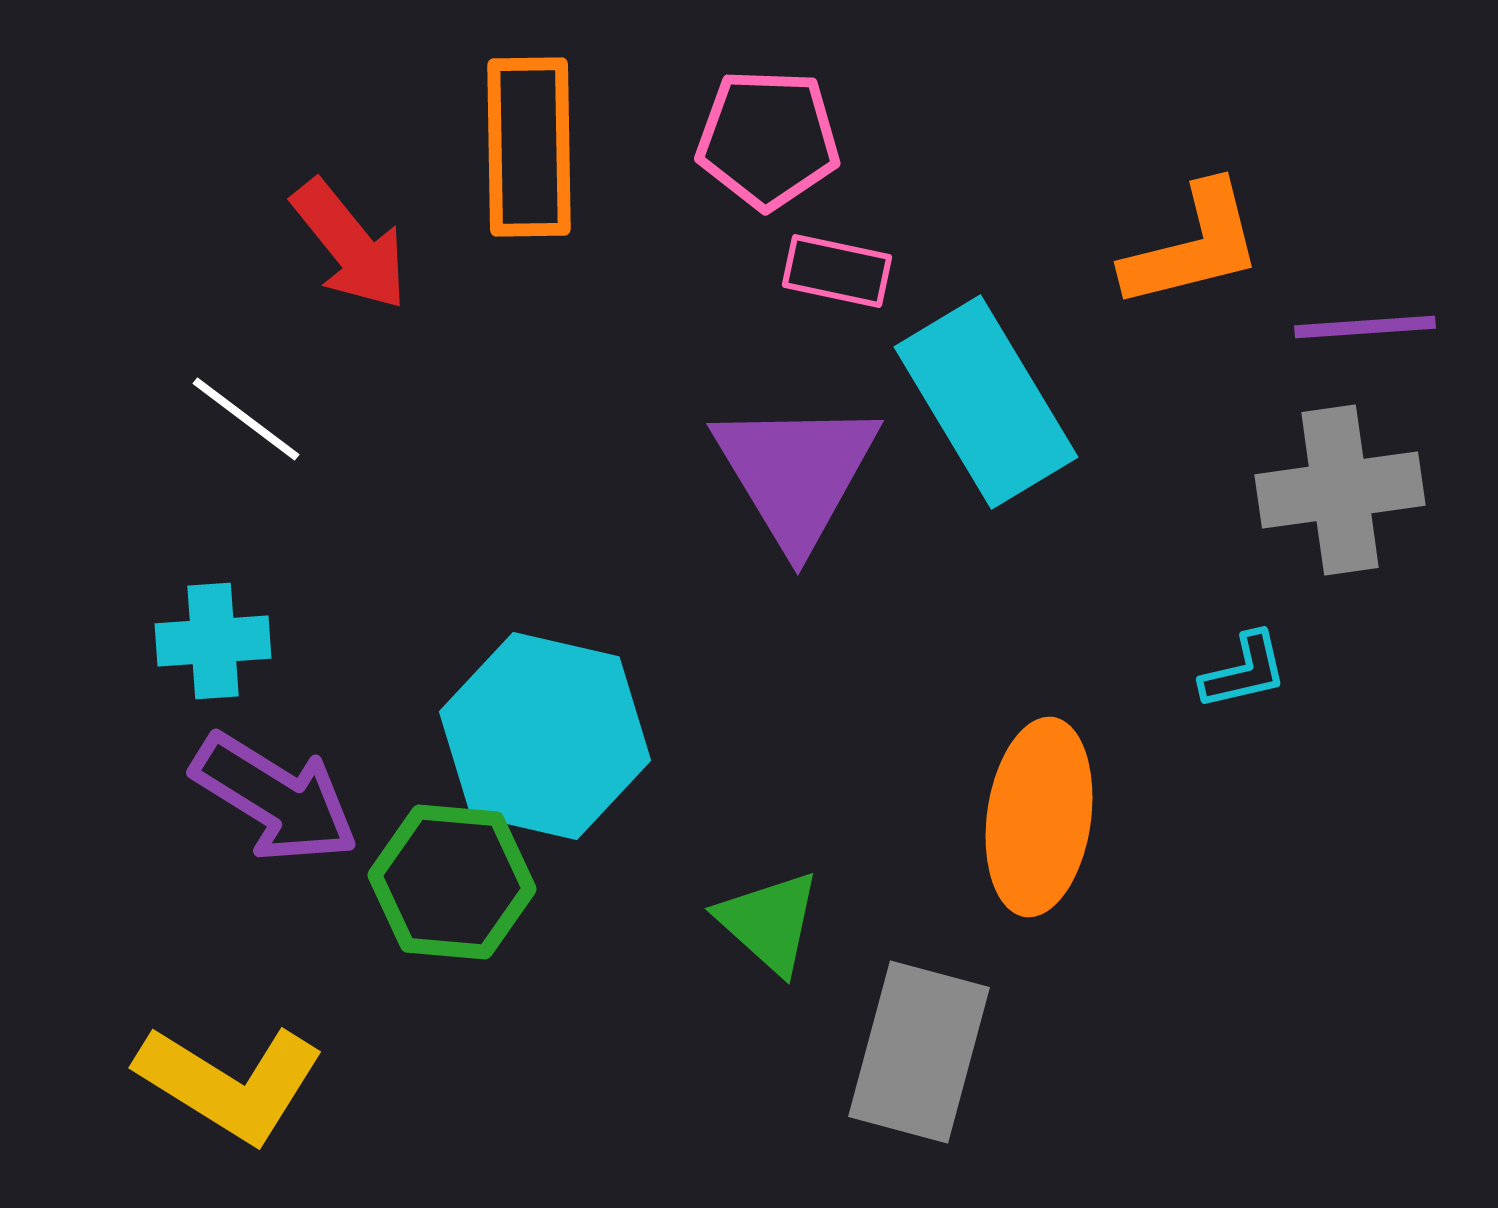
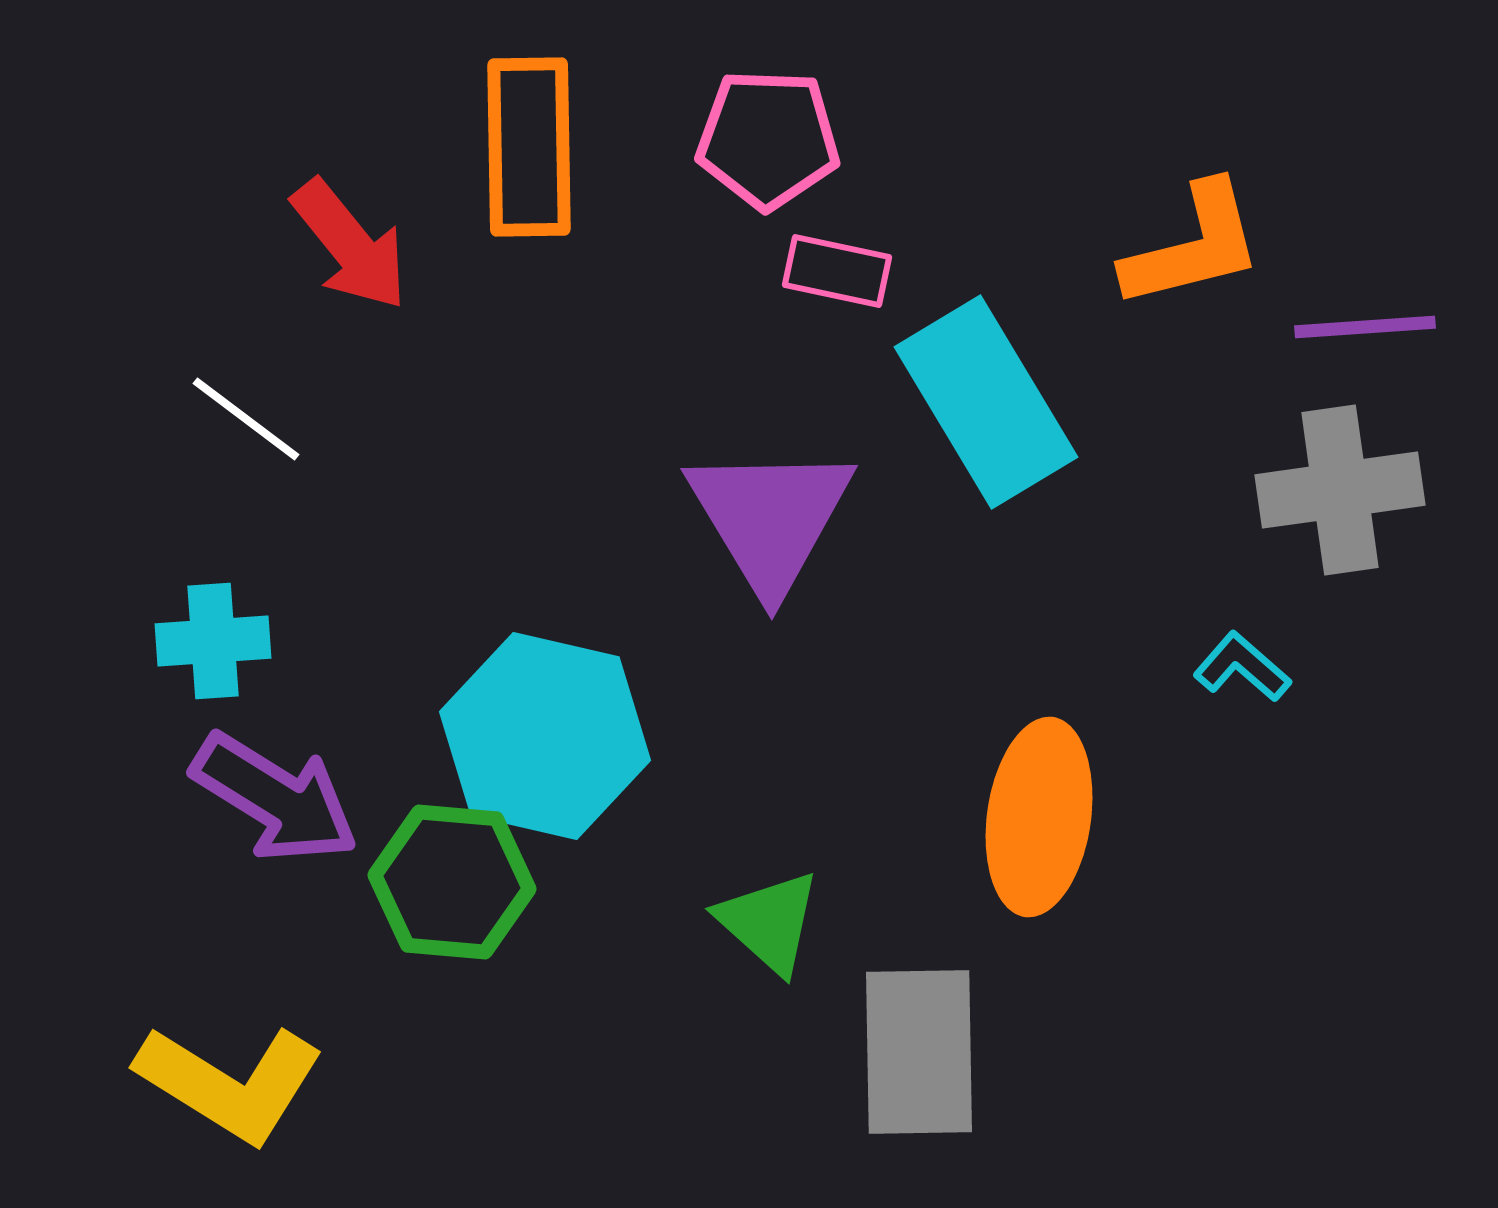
purple triangle: moved 26 px left, 45 px down
cyan L-shape: moved 2 px left, 4 px up; rotated 126 degrees counterclockwise
gray rectangle: rotated 16 degrees counterclockwise
